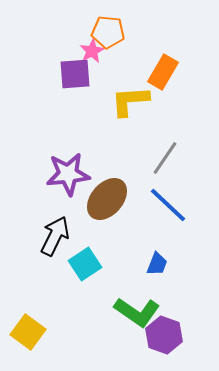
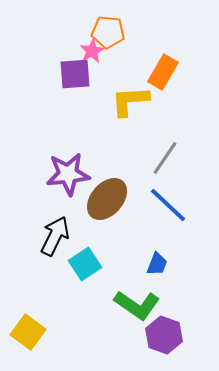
green L-shape: moved 7 px up
